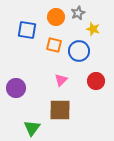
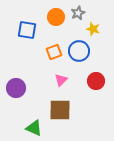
orange square: moved 7 px down; rotated 35 degrees counterclockwise
green triangle: moved 2 px right; rotated 42 degrees counterclockwise
